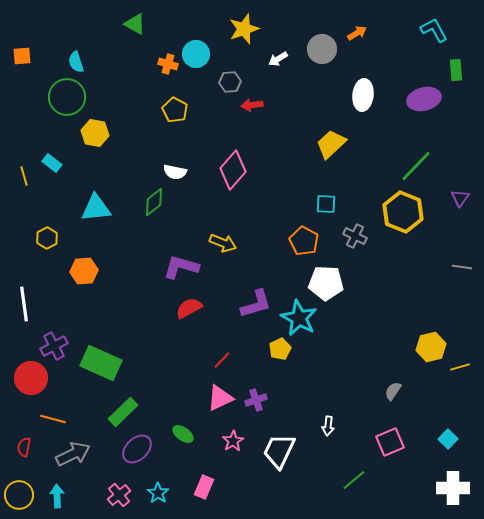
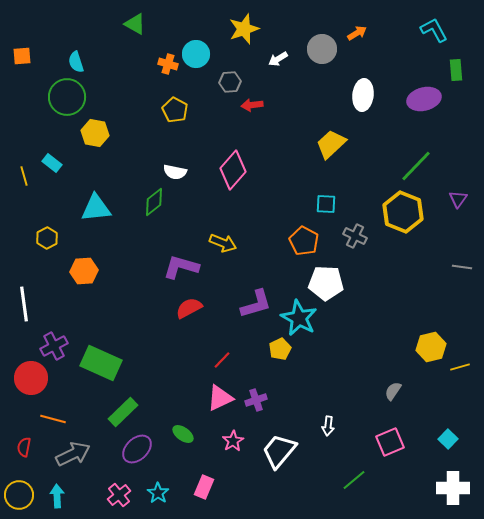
purple triangle at (460, 198): moved 2 px left, 1 px down
white trapezoid at (279, 451): rotated 15 degrees clockwise
